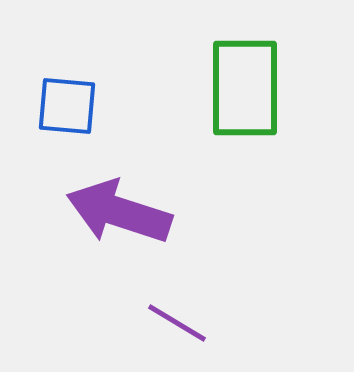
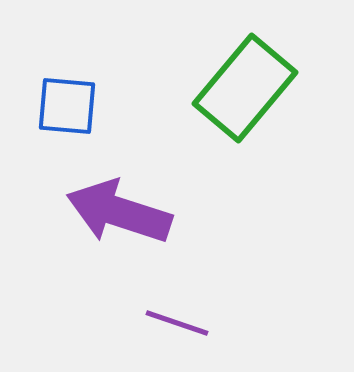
green rectangle: rotated 40 degrees clockwise
purple line: rotated 12 degrees counterclockwise
